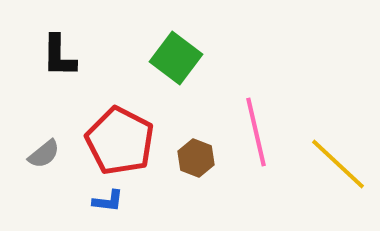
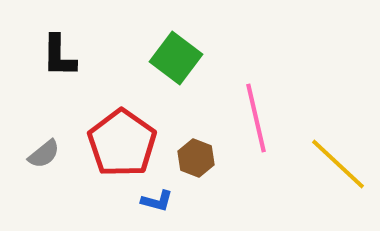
pink line: moved 14 px up
red pentagon: moved 2 px right, 2 px down; rotated 8 degrees clockwise
blue L-shape: moved 49 px right; rotated 8 degrees clockwise
